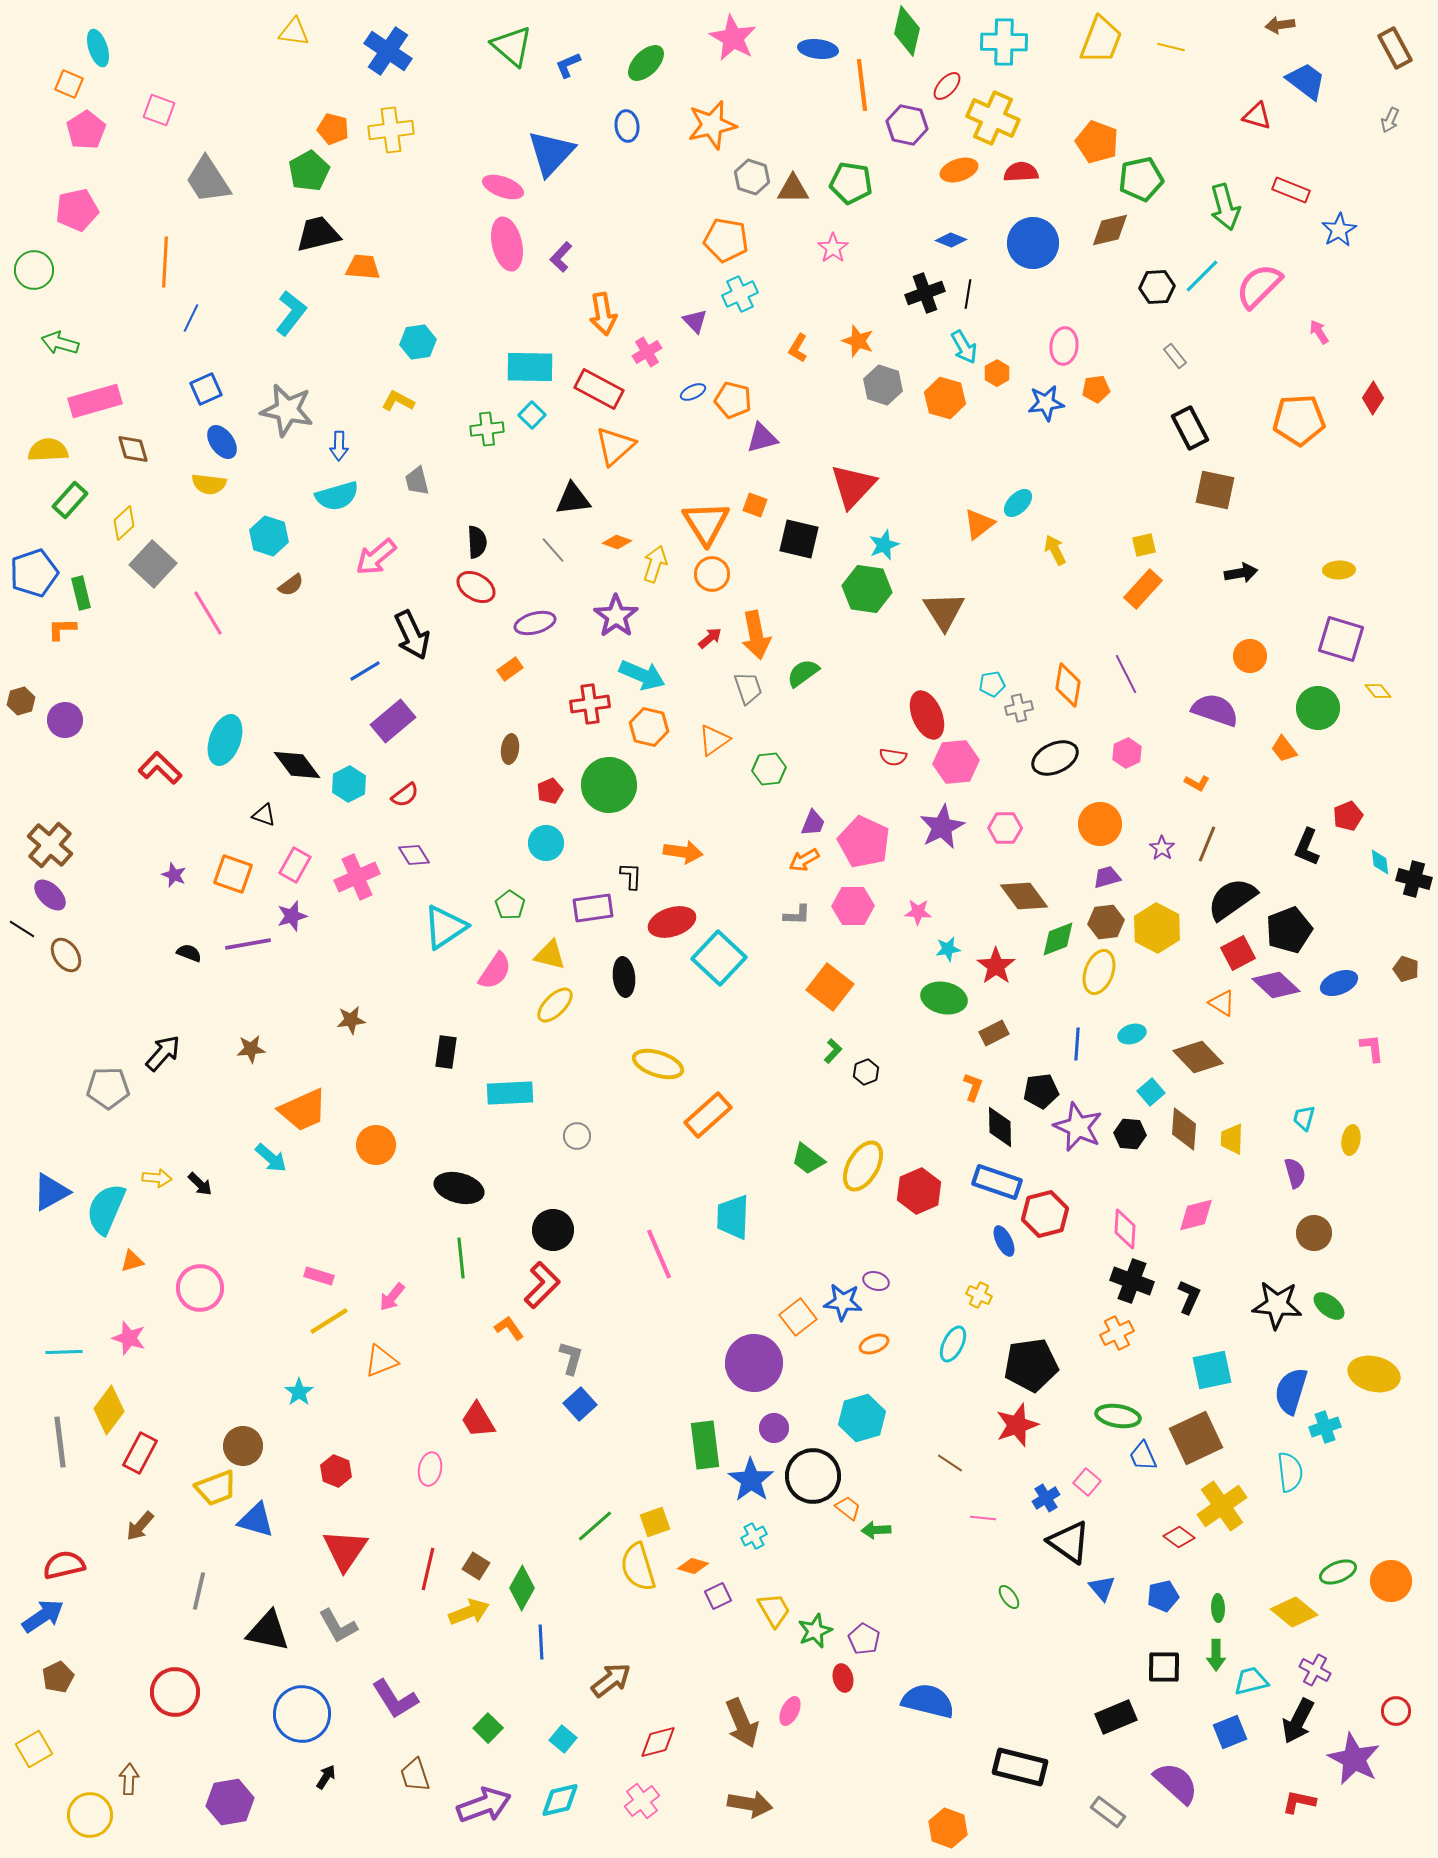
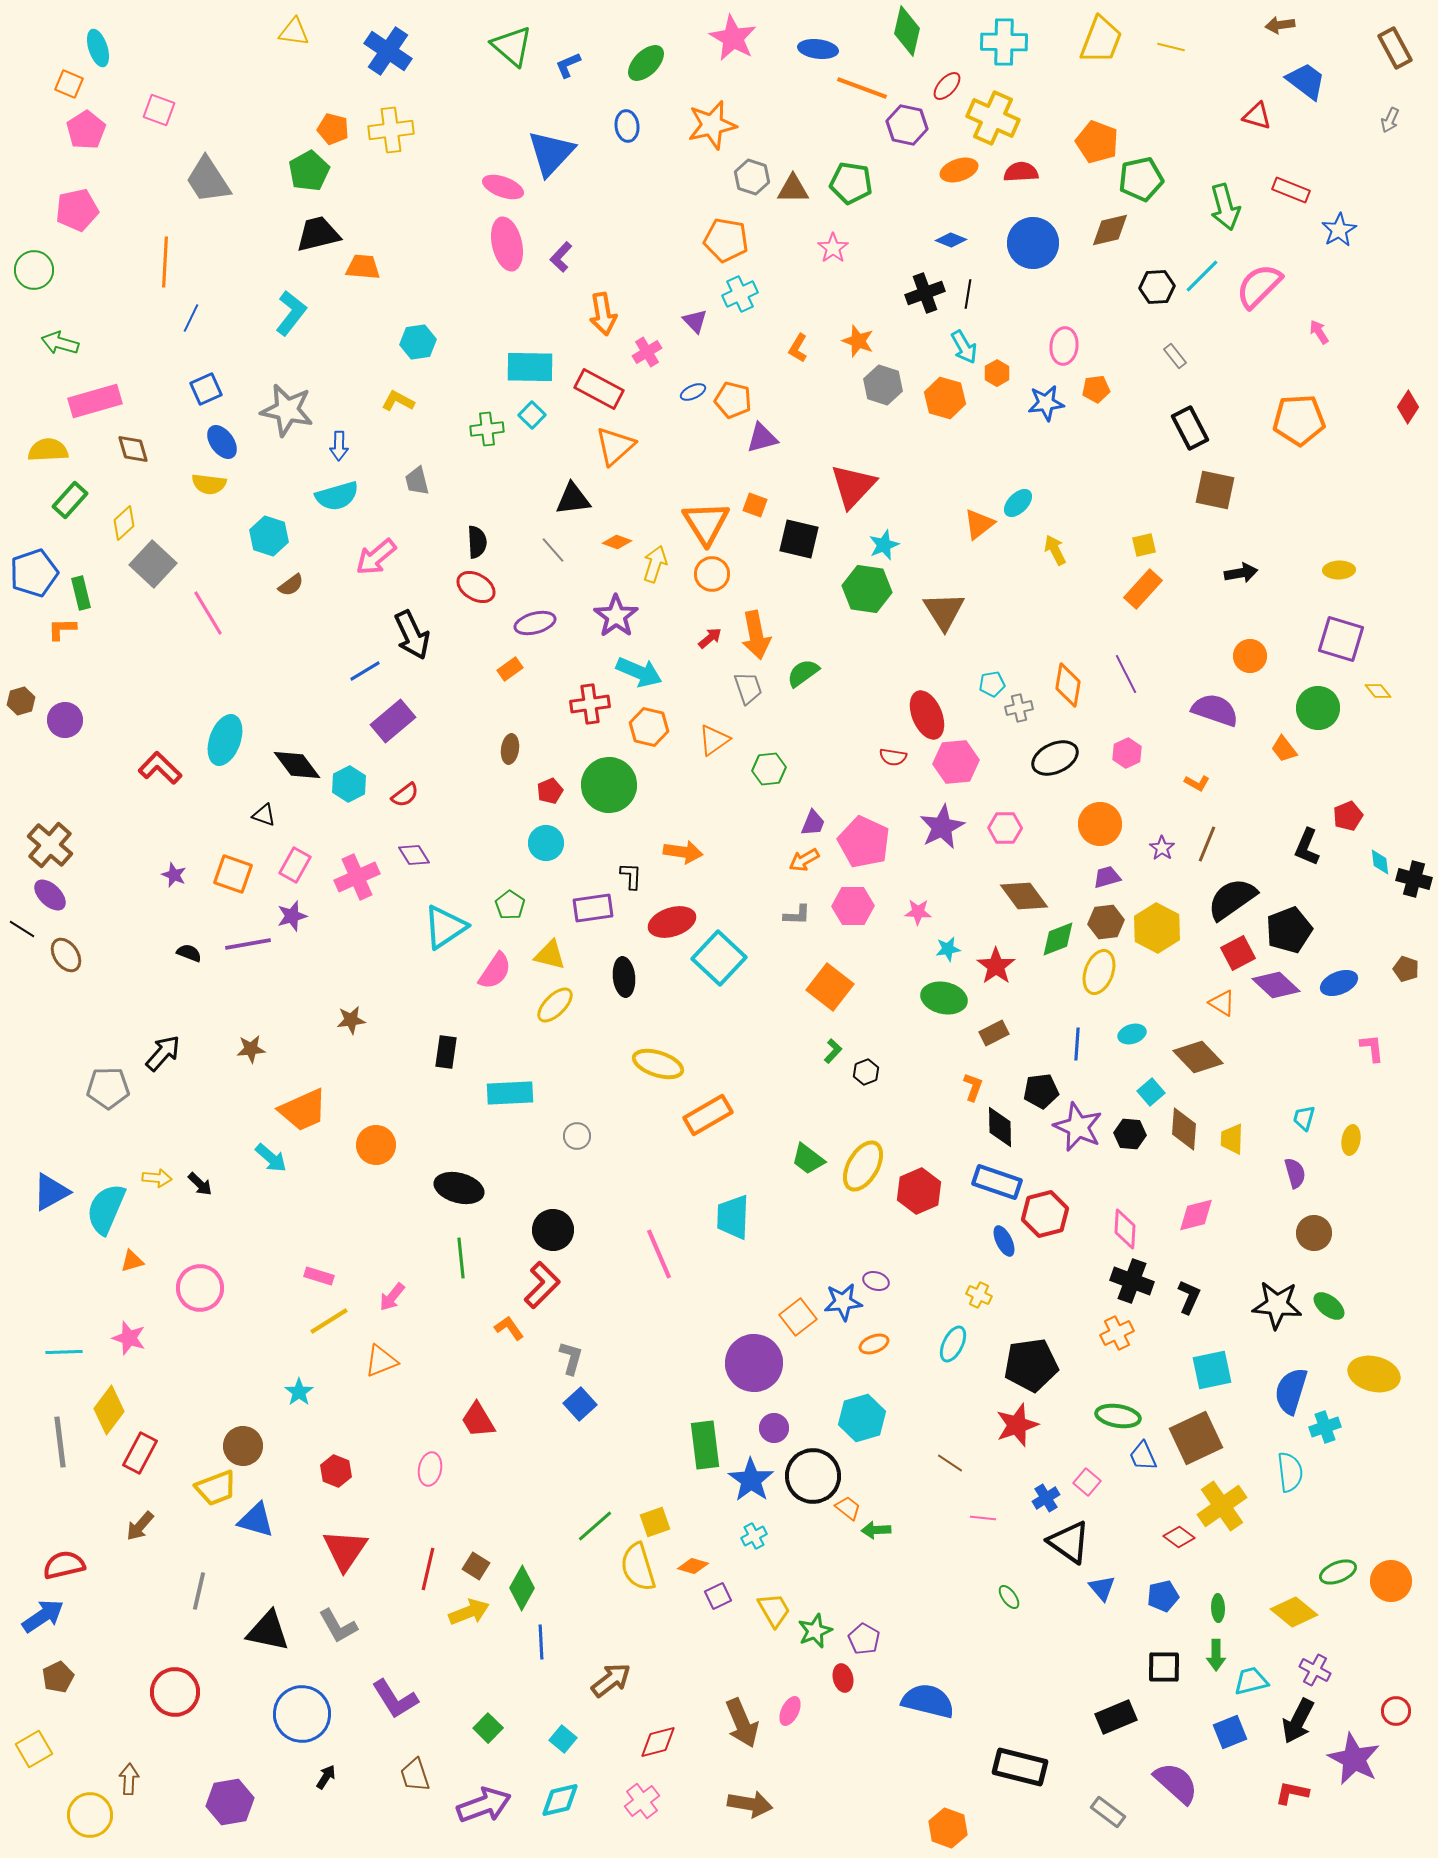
orange line at (862, 85): moved 3 px down; rotated 63 degrees counterclockwise
red diamond at (1373, 398): moved 35 px right, 9 px down
cyan arrow at (642, 675): moved 3 px left, 3 px up
orange rectangle at (708, 1115): rotated 12 degrees clockwise
blue star at (843, 1302): rotated 12 degrees counterclockwise
red L-shape at (1299, 1802): moved 7 px left, 9 px up
